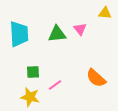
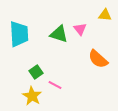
yellow triangle: moved 2 px down
green triangle: moved 2 px right; rotated 24 degrees clockwise
green square: moved 3 px right; rotated 32 degrees counterclockwise
orange semicircle: moved 2 px right, 19 px up
pink line: rotated 64 degrees clockwise
yellow star: moved 2 px right, 1 px up; rotated 18 degrees clockwise
